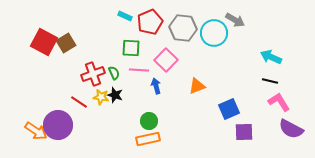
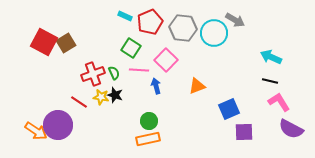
green square: rotated 30 degrees clockwise
